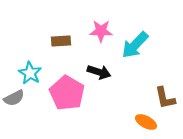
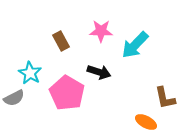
brown rectangle: rotated 66 degrees clockwise
